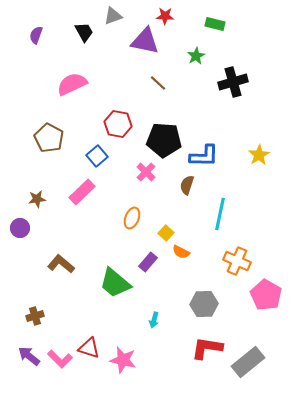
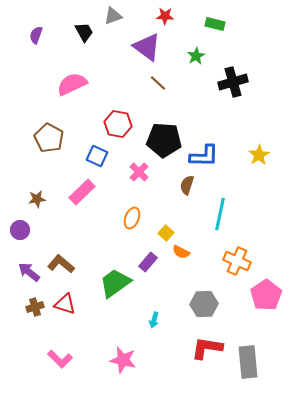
purple triangle: moved 2 px right, 6 px down; rotated 24 degrees clockwise
blue square: rotated 25 degrees counterclockwise
pink cross: moved 7 px left
purple circle: moved 2 px down
green trapezoid: rotated 104 degrees clockwise
pink pentagon: rotated 8 degrees clockwise
brown cross: moved 9 px up
red triangle: moved 24 px left, 44 px up
purple arrow: moved 84 px up
gray rectangle: rotated 56 degrees counterclockwise
